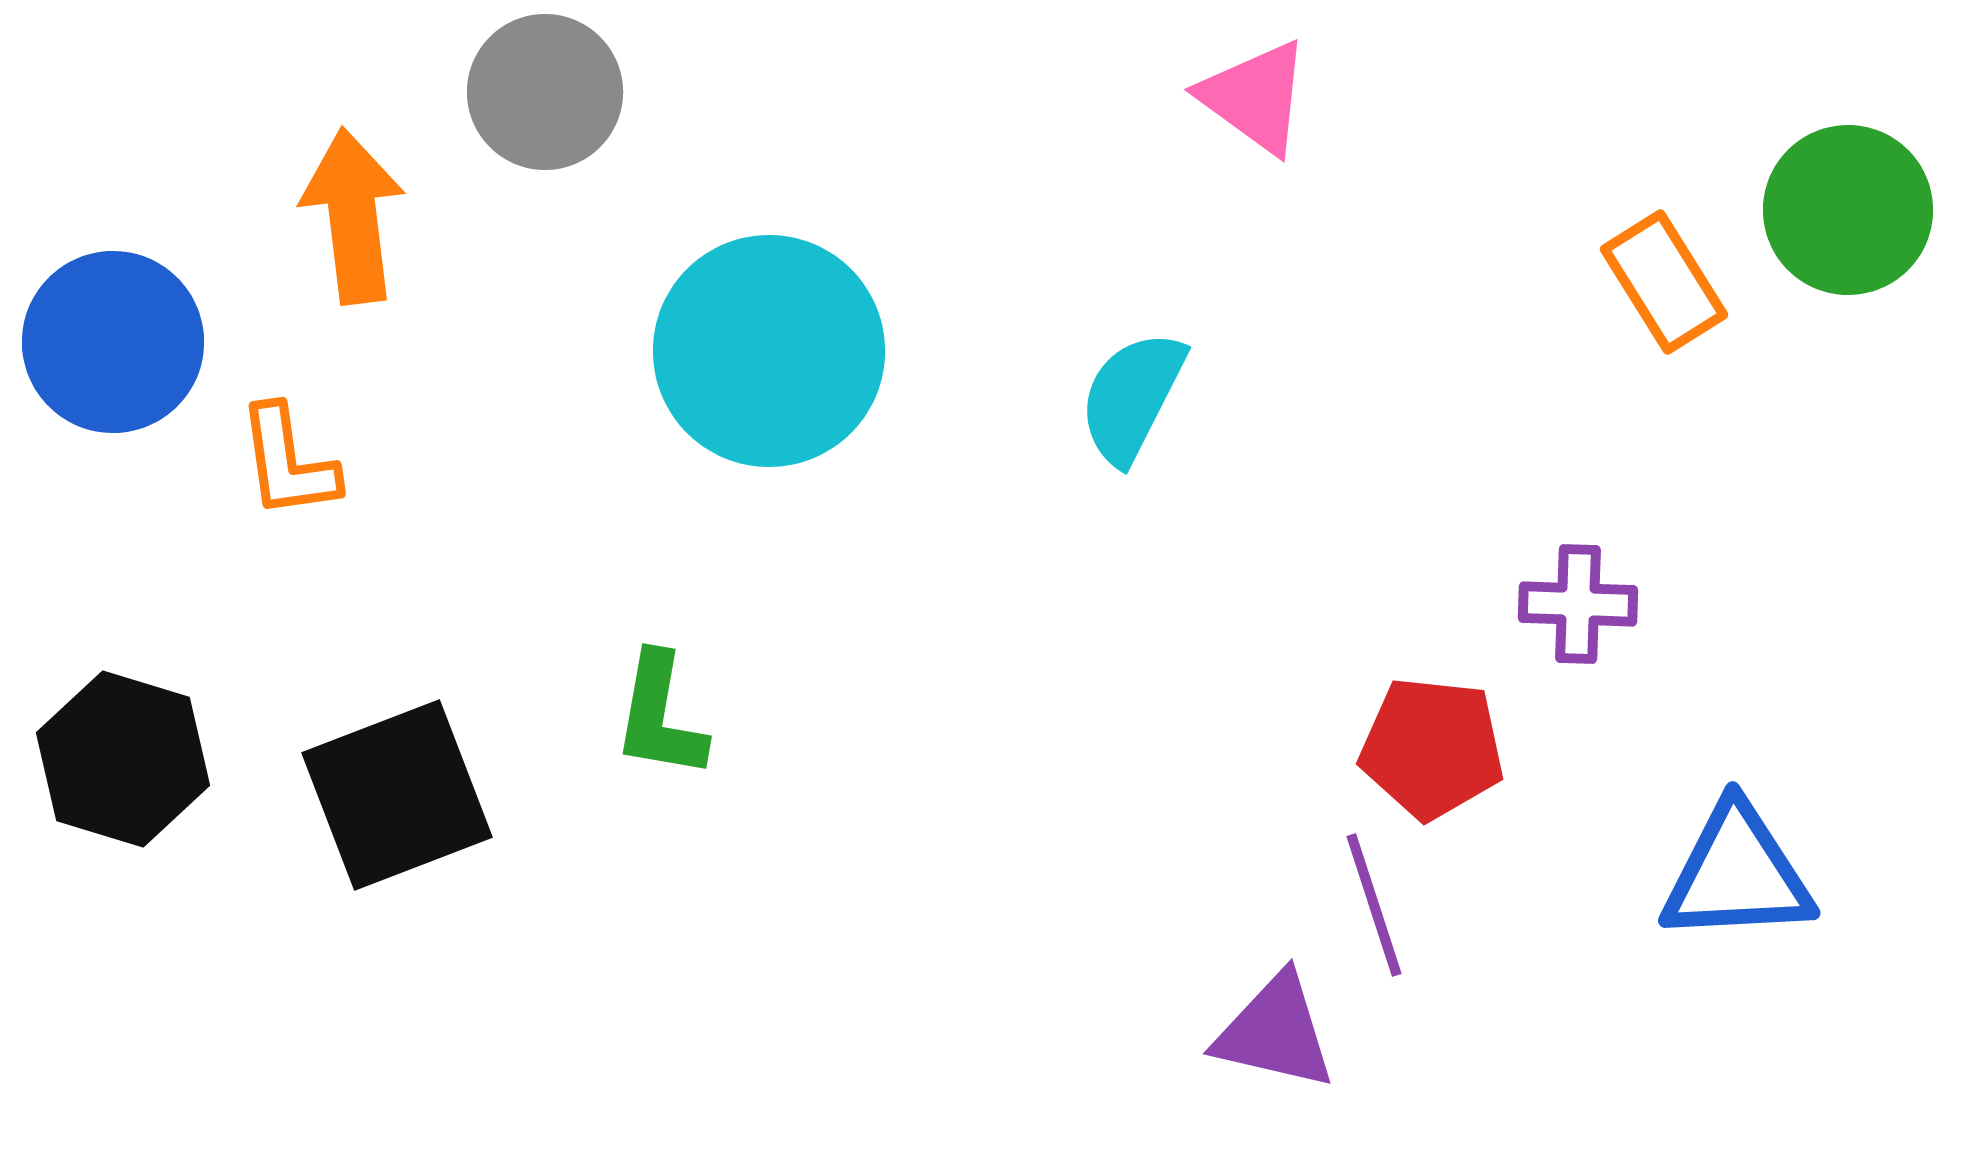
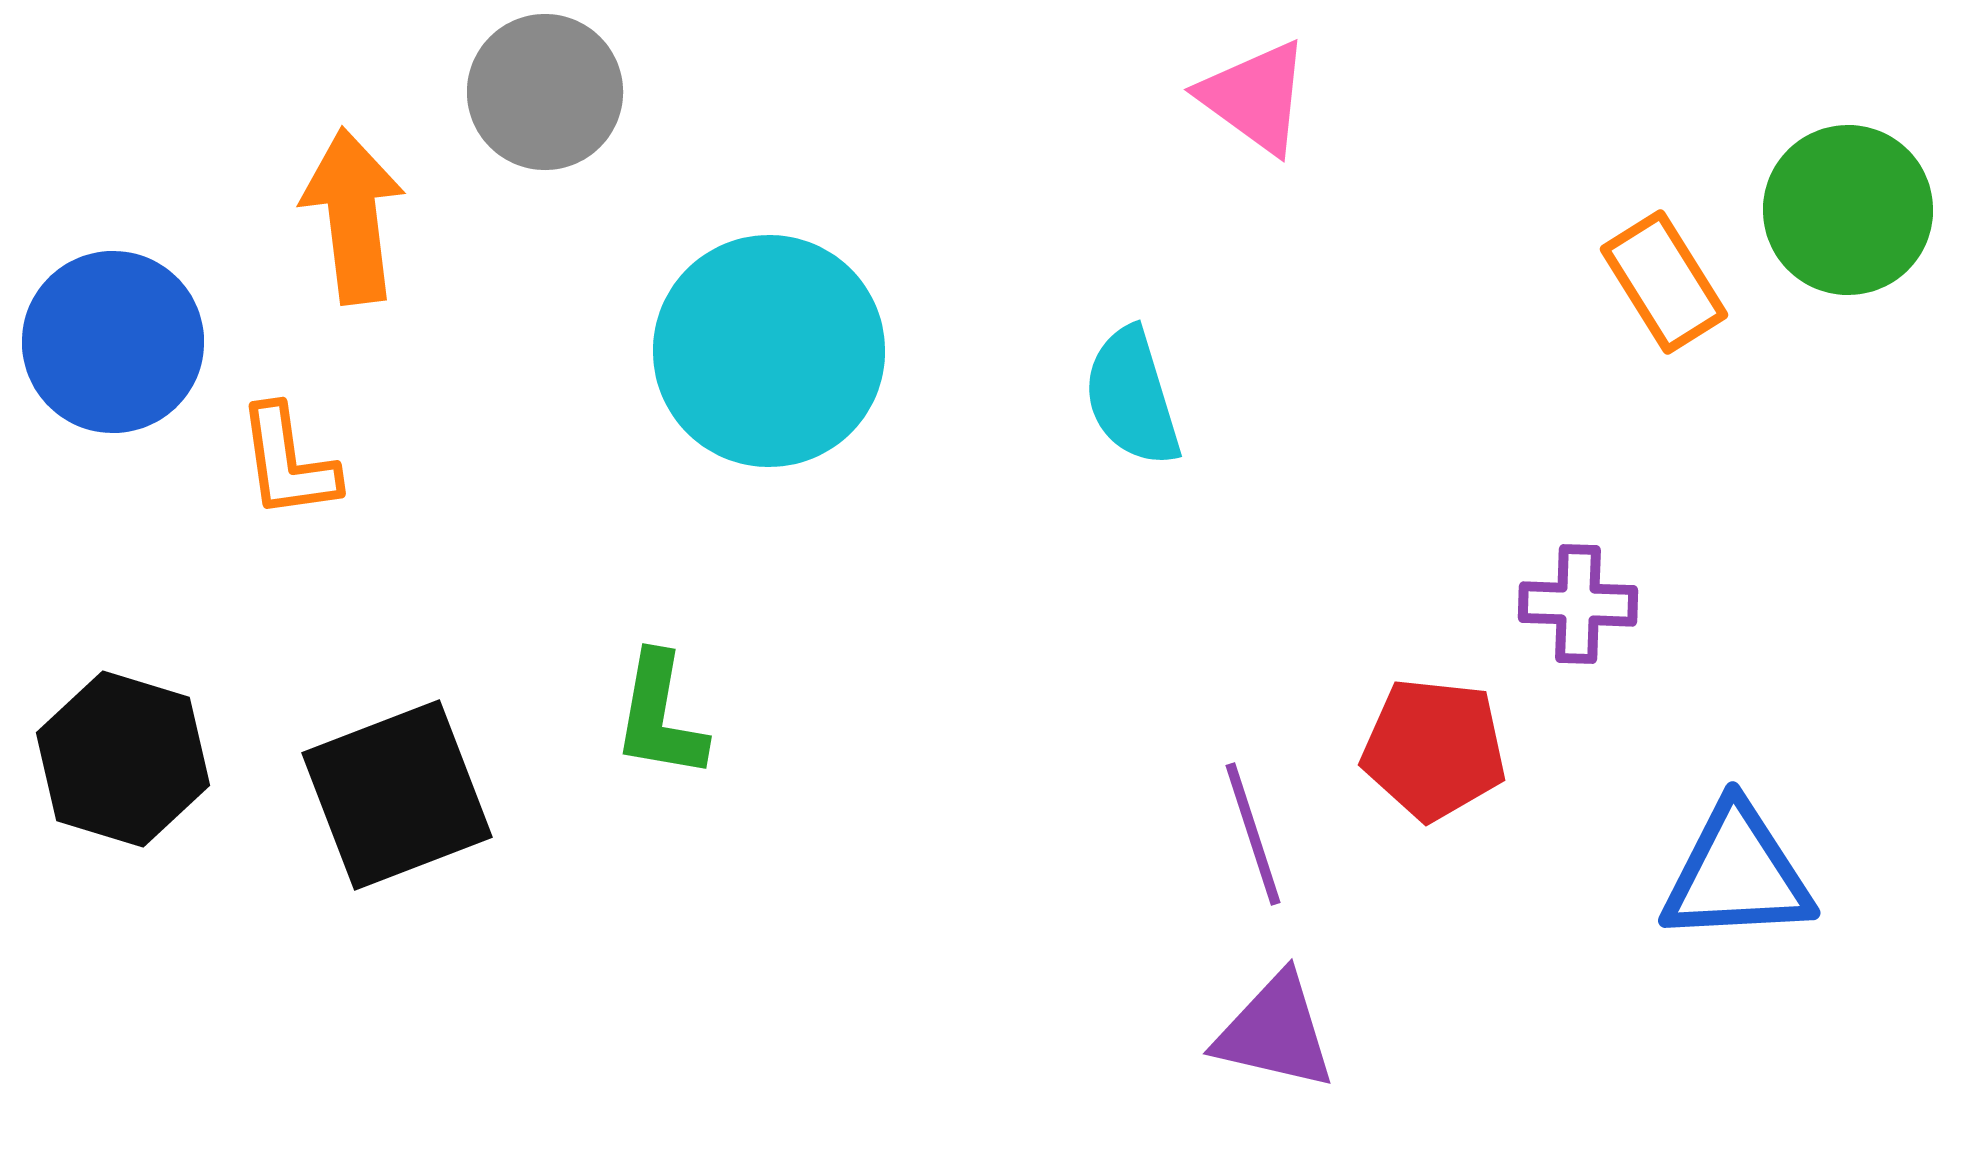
cyan semicircle: rotated 44 degrees counterclockwise
red pentagon: moved 2 px right, 1 px down
purple line: moved 121 px left, 71 px up
